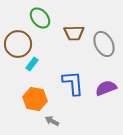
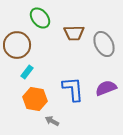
brown circle: moved 1 px left, 1 px down
cyan rectangle: moved 5 px left, 8 px down
blue L-shape: moved 6 px down
